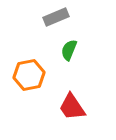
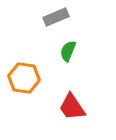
green semicircle: moved 1 px left, 1 px down
orange hexagon: moved 5 px left, 3 px down; rotated 20 degrees clockwise
